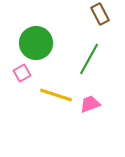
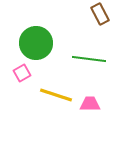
green line: rotated 68 degrees clockwise
pink trapezoid: rotated 20 degrees clockwise
